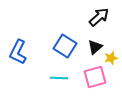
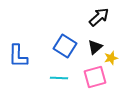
blue L-shape: moved 4 px down; rotated 25 degrees counterclockwise
